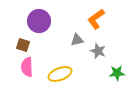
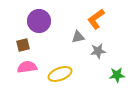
gray triangle: moved 1 px right, 3 px up
brown square: rotated 32 degrees counterclockwise
gray star: rotated 28 degrees counterclockwise
pink semicircle: rotated 84 degrees clockwise
green star: moved 2 px down
